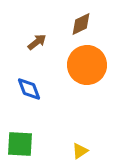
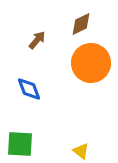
brown arrow: moved 2 px up; rotated 12 degrees counterclockwise
orange circle: moved 4 px right, 2 px up
yellow triangle: moved 1 px right; rotated 48 degrees counterclockwise
